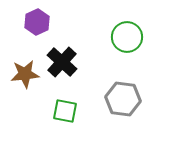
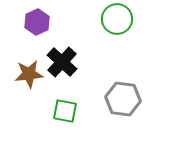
green circle: moved 10 px left, 18 px up
brown star: moved 4 px right
